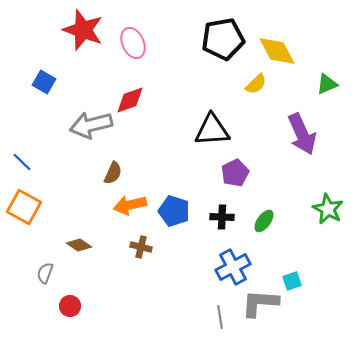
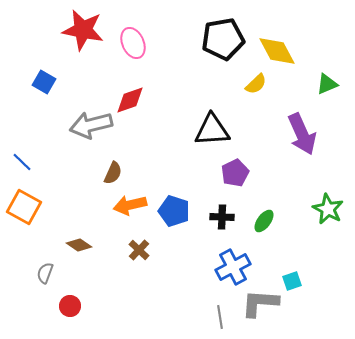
red star: rotated 9 degrees counterclockwise
brown cross: moved 2 px left, 3 px down; rotated 30 degrees clockwise
